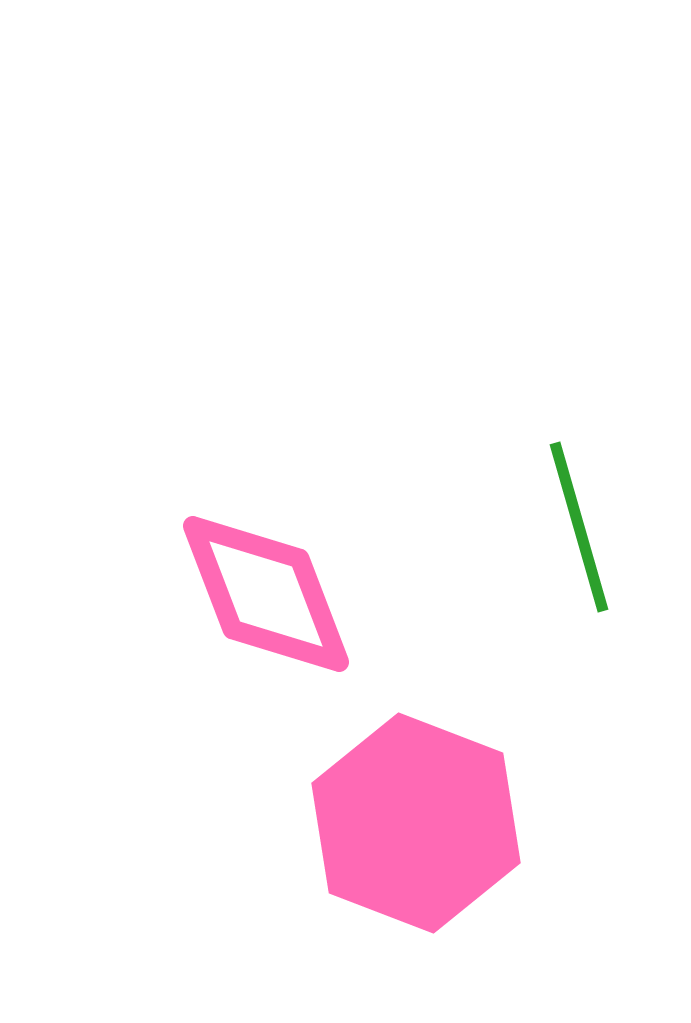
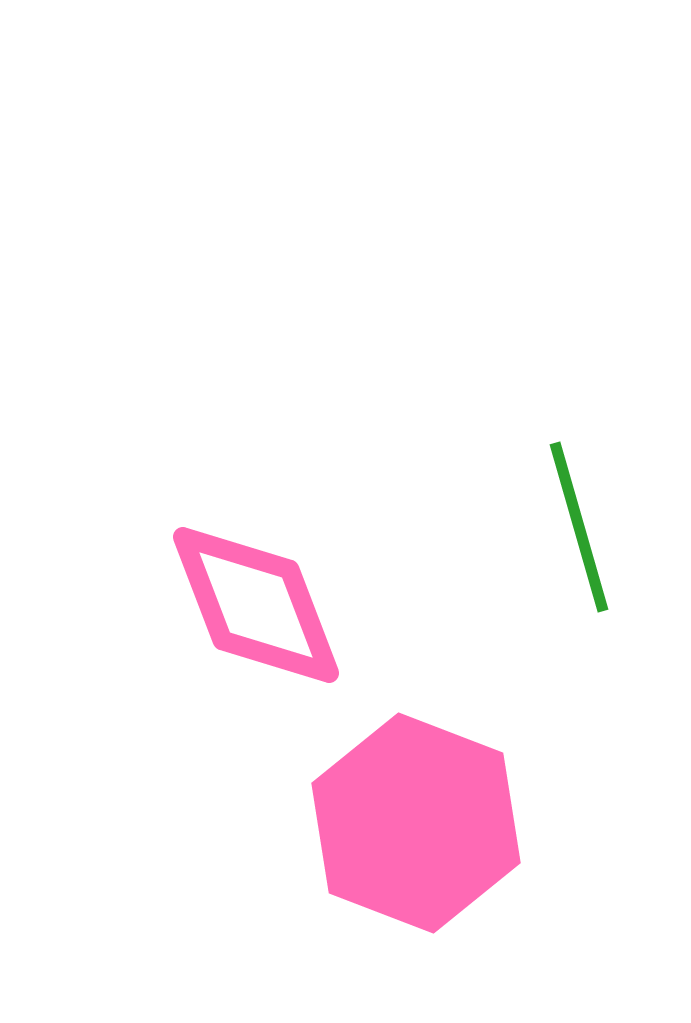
pink diamond: moved 10 px left, 11 px down
